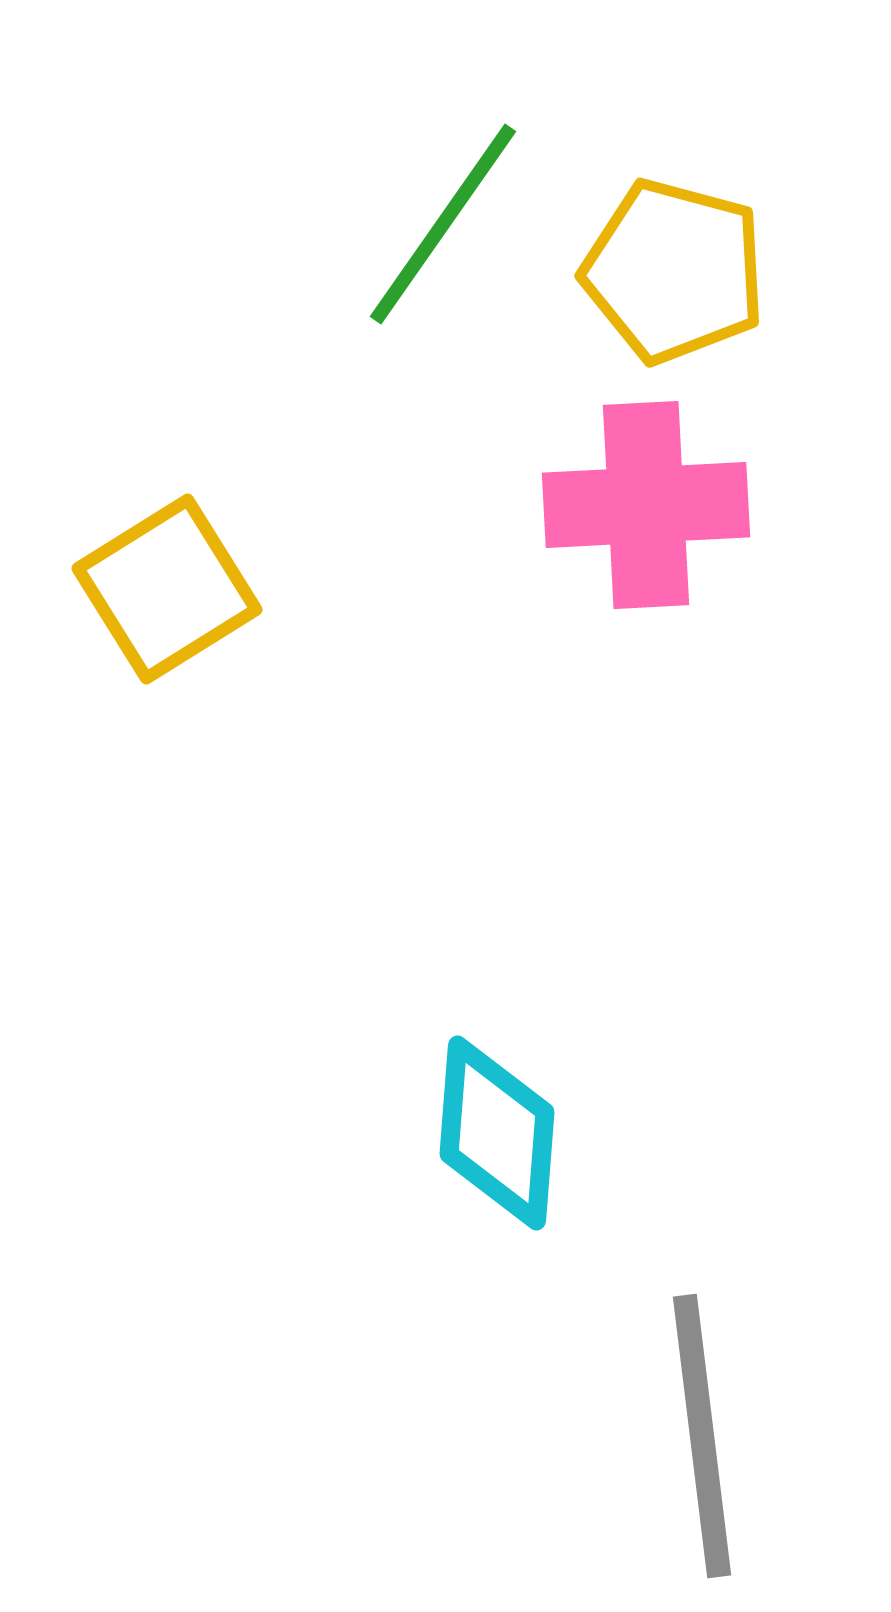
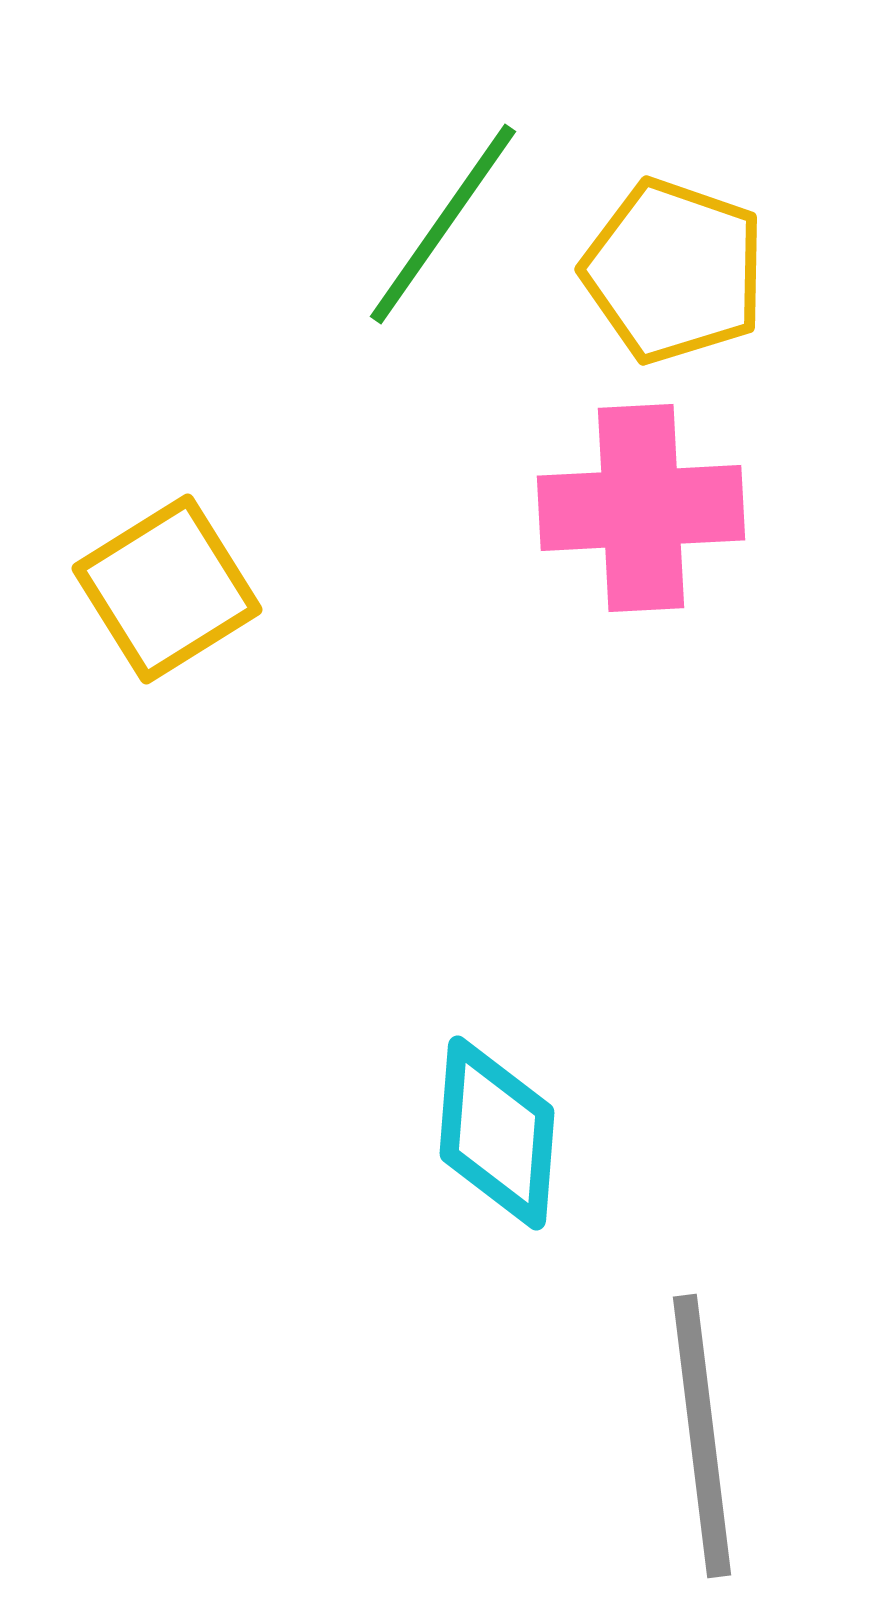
yellow pentagon: rotated 4 degrees clockwise
pink cross: moved 5 px left, 3 px down
